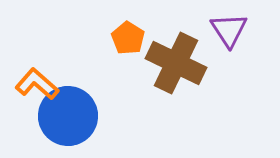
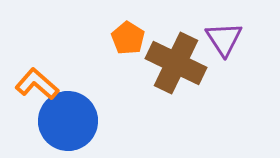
purple triangle: moved 5 px left, 9 px down
blue circle: moved 5 px down
